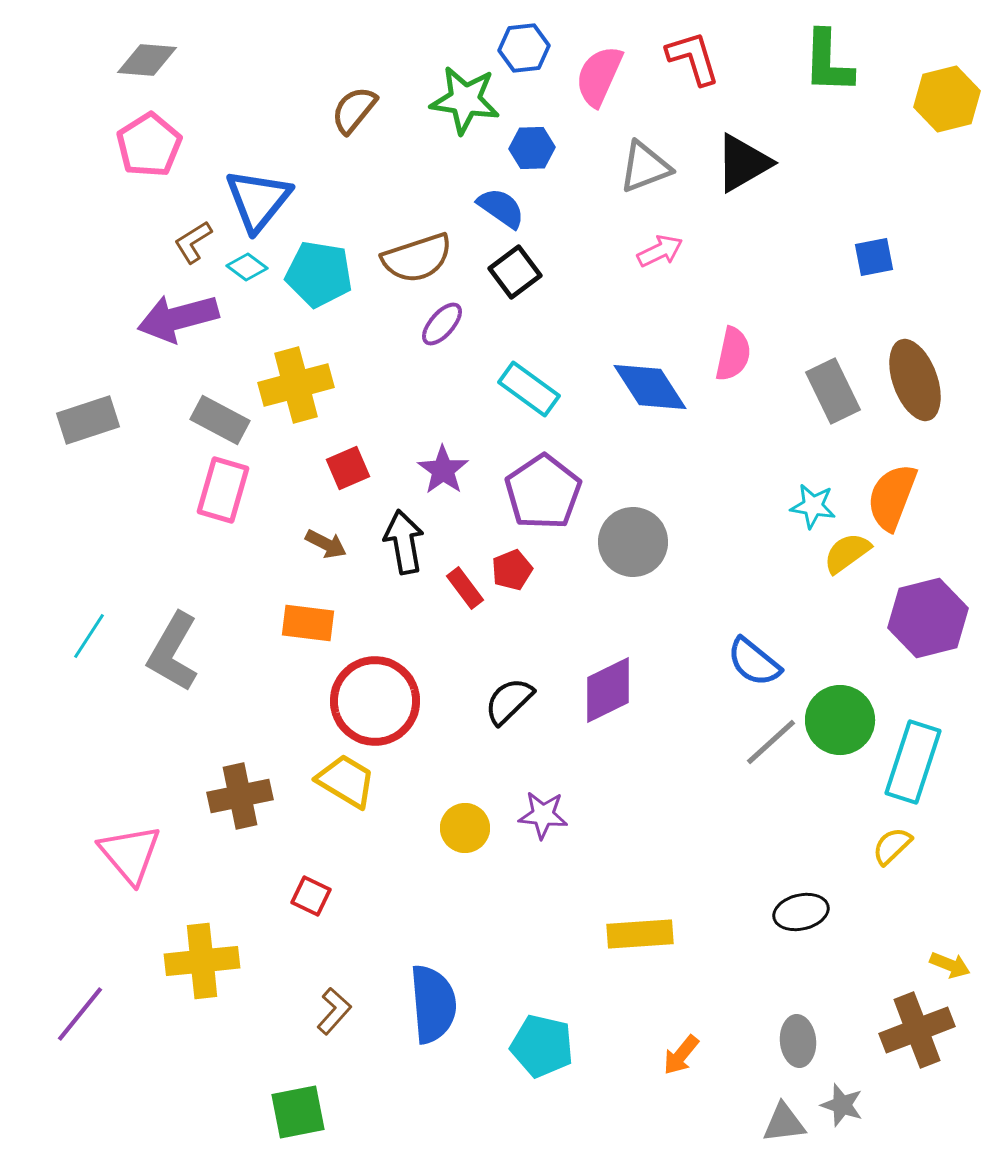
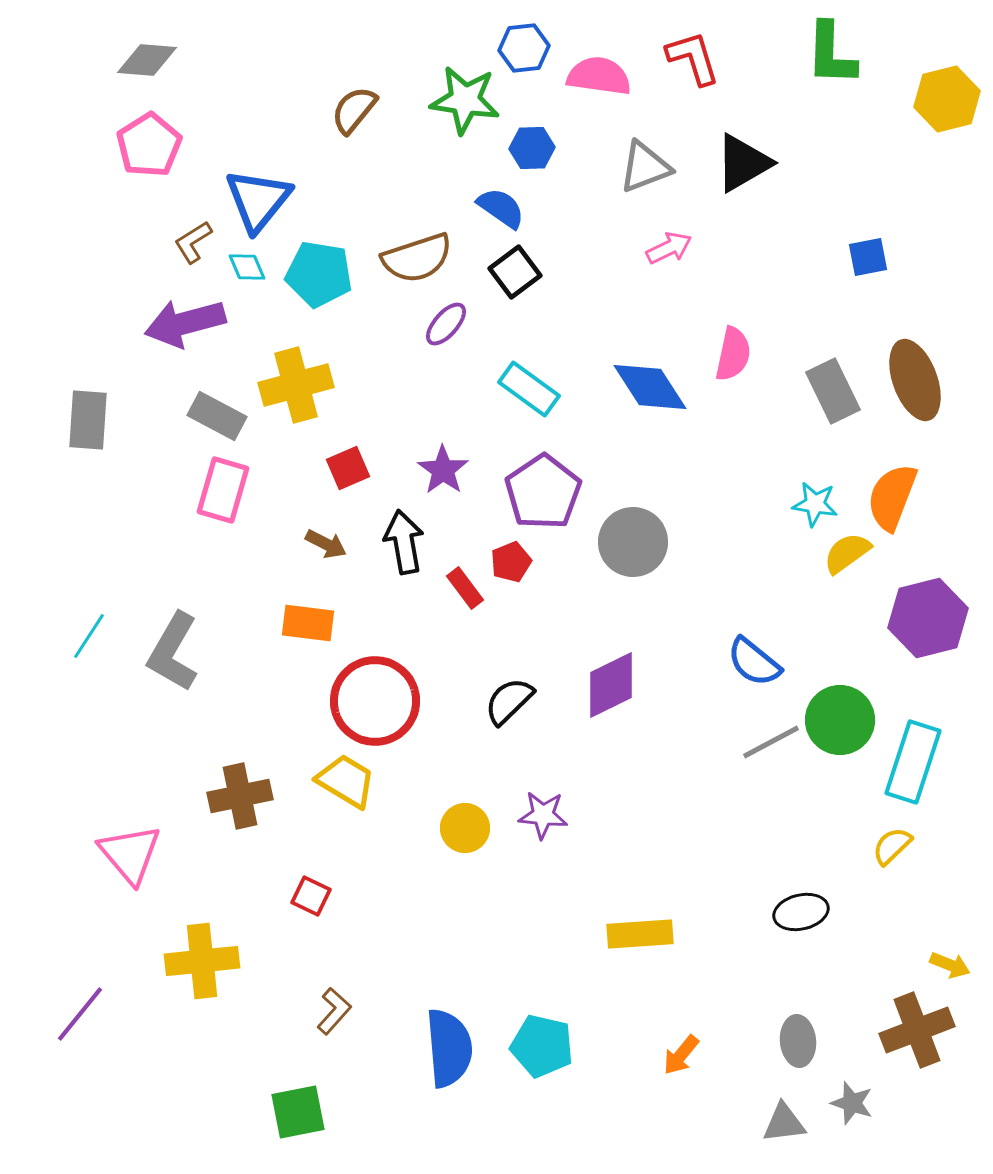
green L-shape at (828, 62): moved 3 px right, 8 px up
pink semicircle at (599, 76): rotated 74 degrees clockwise
pink arrow at (660, 251): moved 9 px right, 3 px up
blue square at (874, 257): moved 6 px left
cyan diamond at (247, 267): rotated 30 degrees clockwise
purple arrow at (178, 318): moved 7 px right, 5 px down
purple ellipse at (442, 324): moved 4 px right
gray rectangle at (88, 420): rotated 68 degrees counterclockwise
gray rectangle at (220, 420): moved 3 px left, 4 px up
cyan star at (813, 506): moved 2 px right, 2 px up
red pentagon at (512, 570): moved 1 px left, 8 px up
purple diamond at (608, 690): moved 3 px right, 5 px up
gray line at (771, 742): rotated 14 degrees clockwise
blue semicircle at (433, 1004): moved 16 px right, 44 px down
gray star at (842, 1105): moved 10 px right, 2 px up
